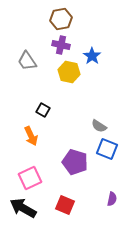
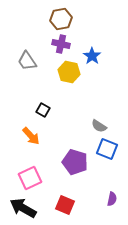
purple cross: moved 1 px up
orange arrow: rotated 18 degrees counterclockwise
